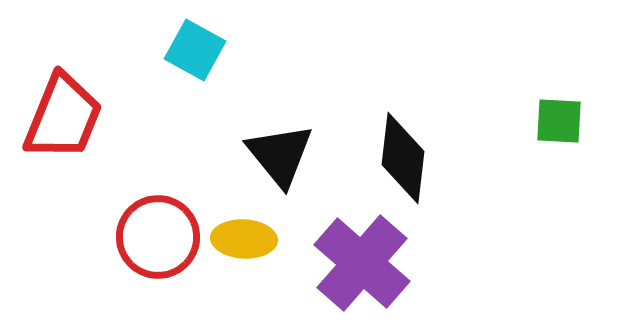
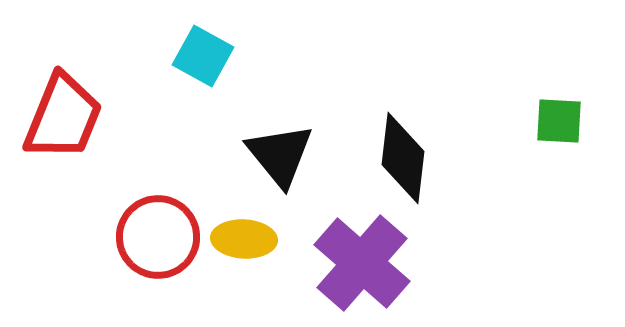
cyan square: moved 8 px right, 6 px down
